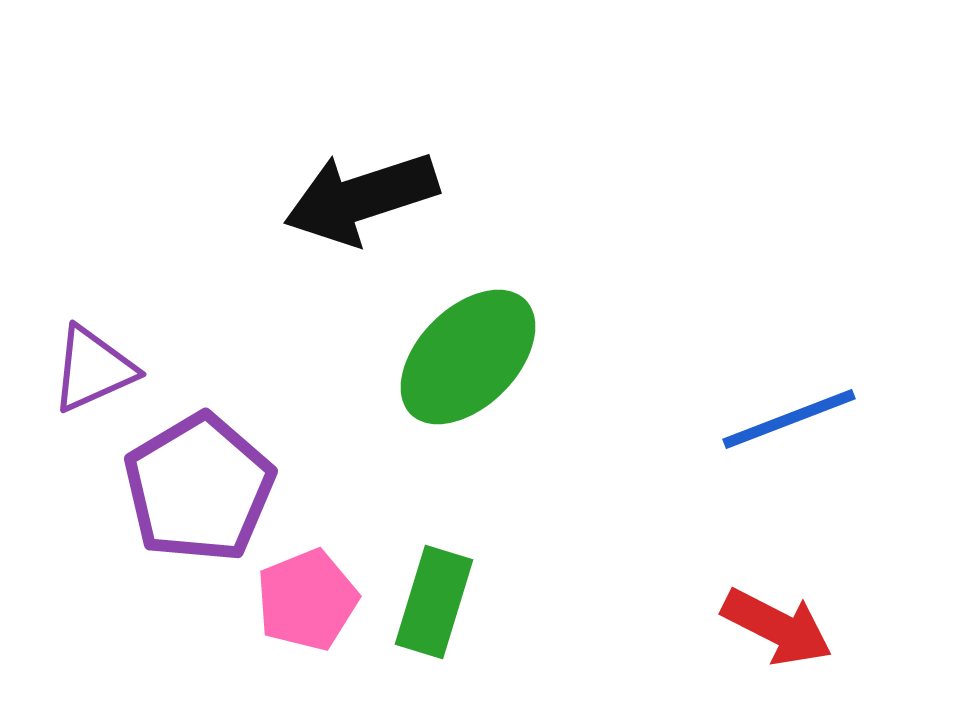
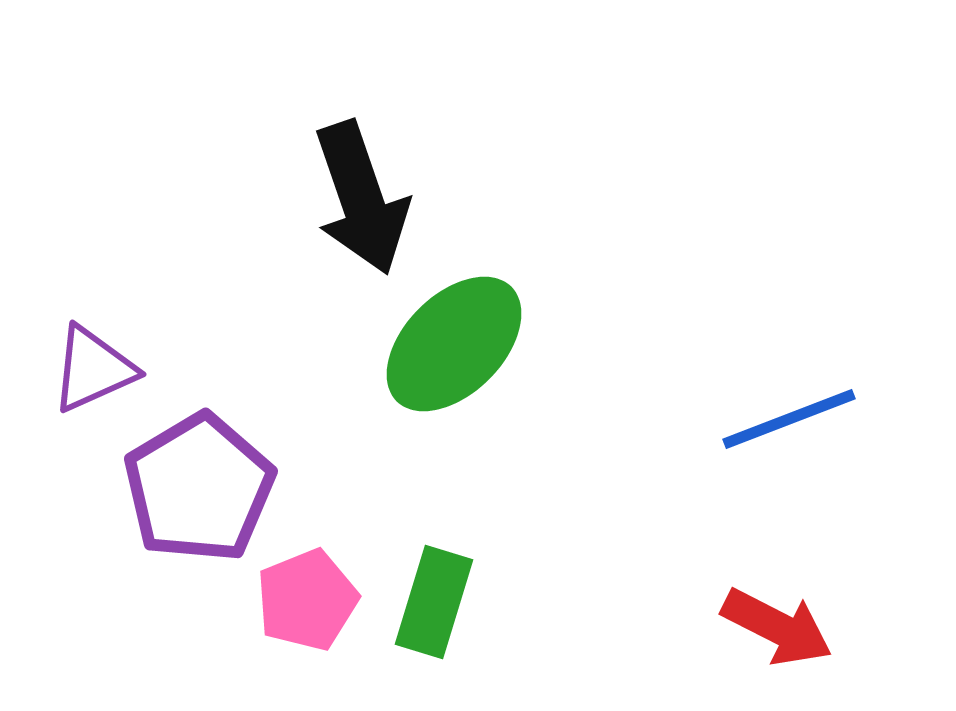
black arrow: rotated 91 degrees counterclockwise
green ellipse: moved 14 px left, 13 px up
